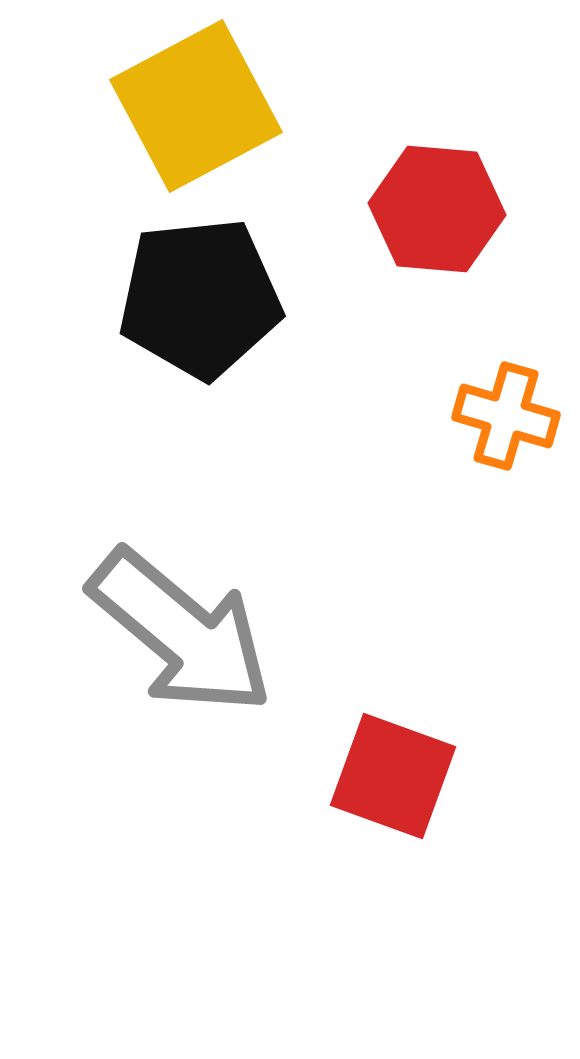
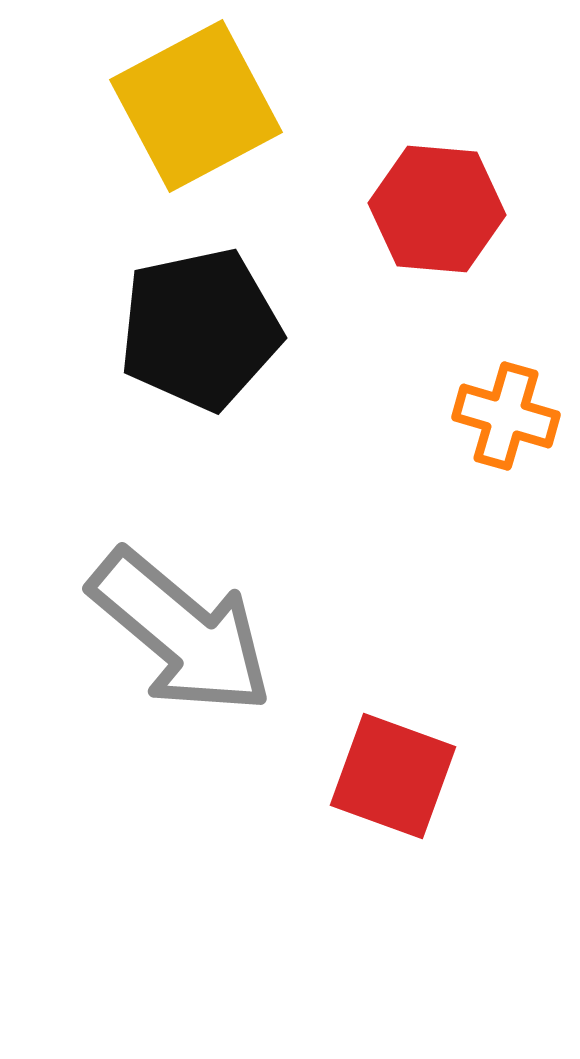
black pentagon: moved 31 px down; rotated 6 degrees counterclockwise
